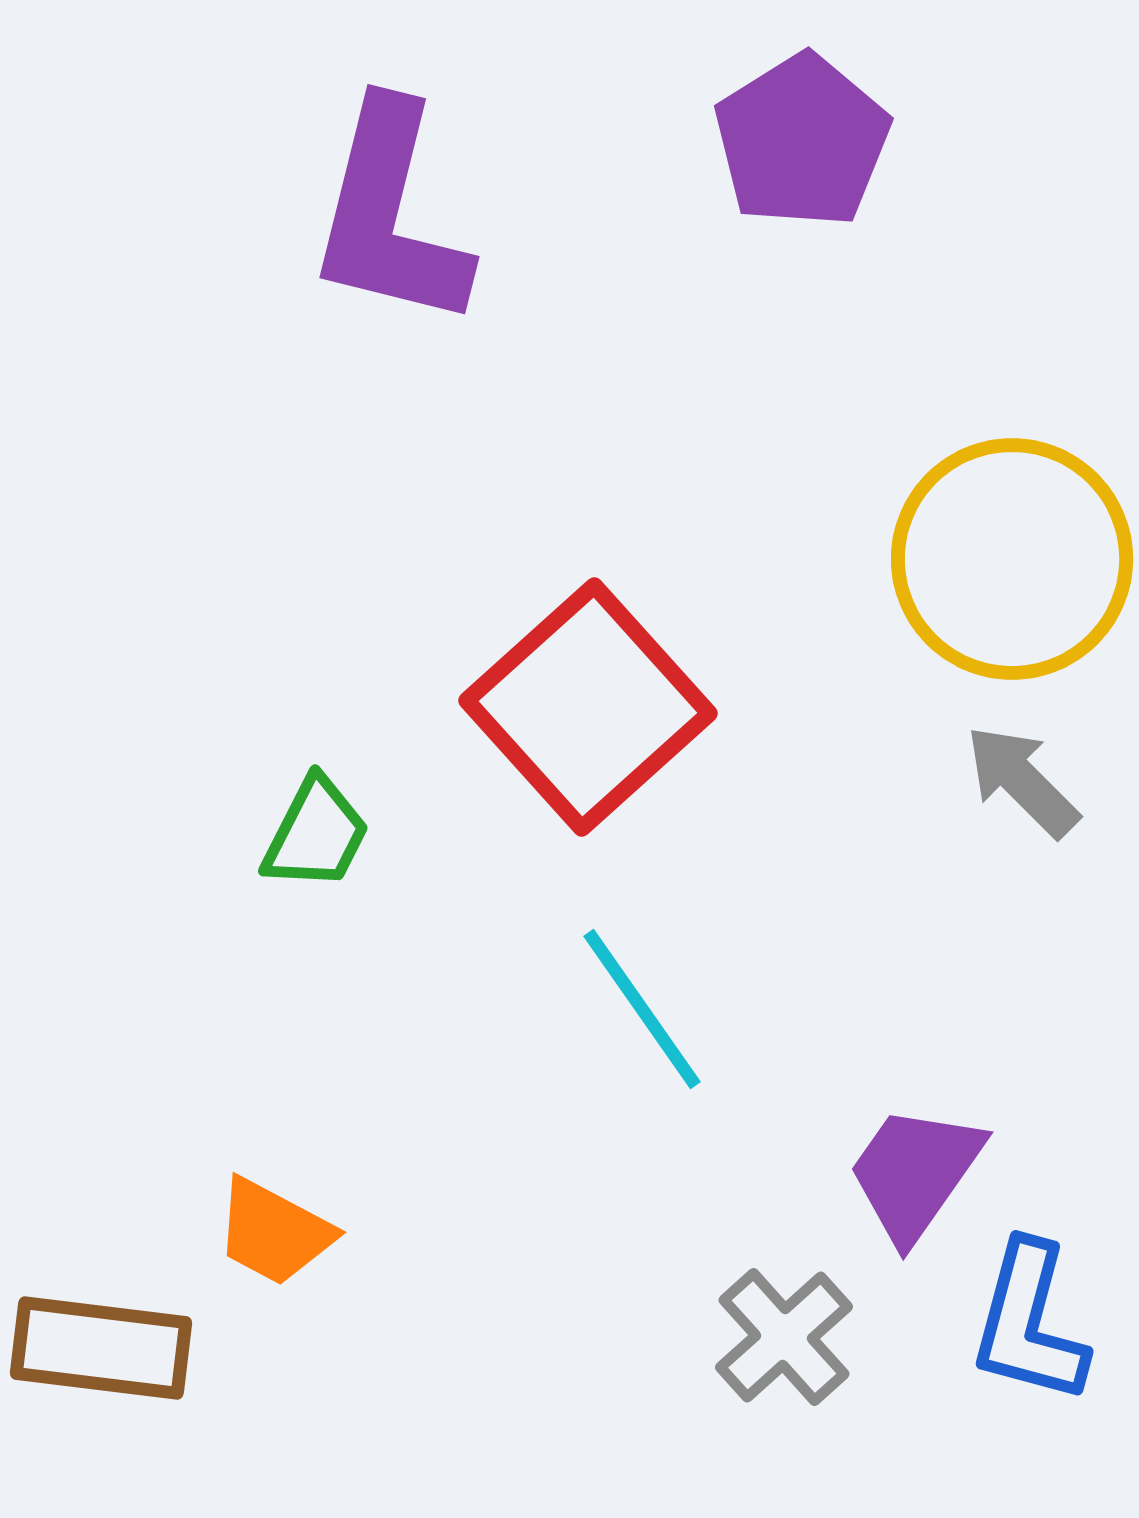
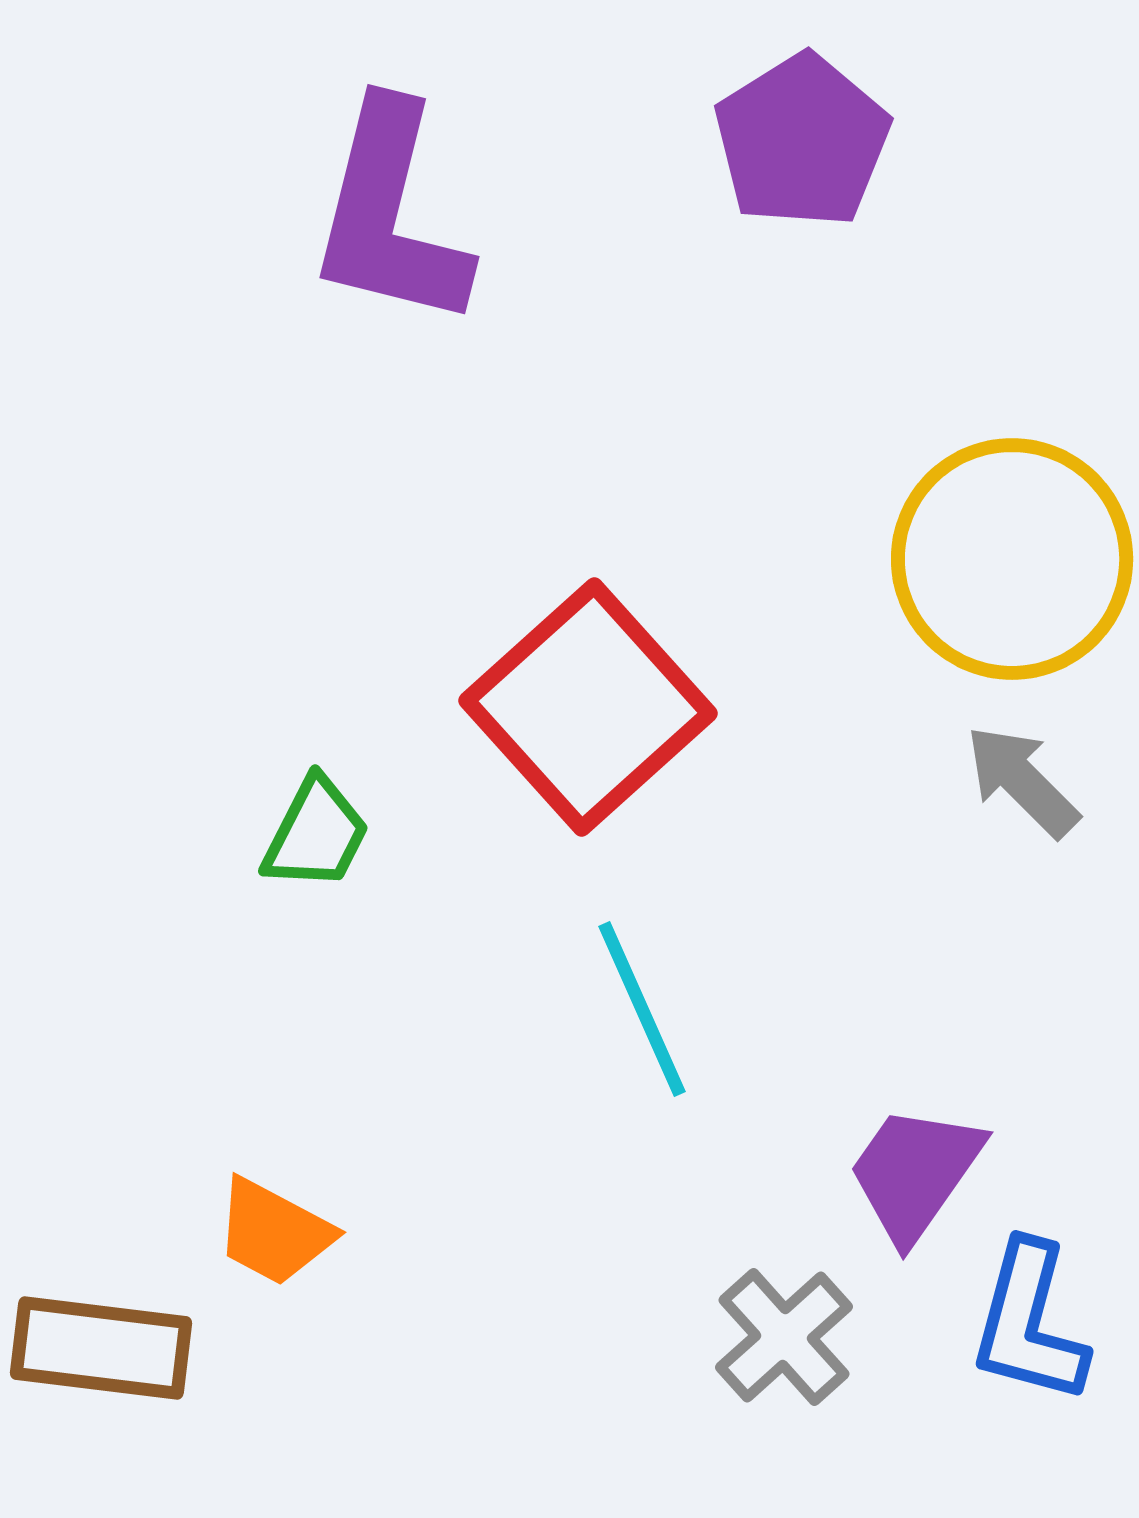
cyan line: rotated 11 degrees clockwise
